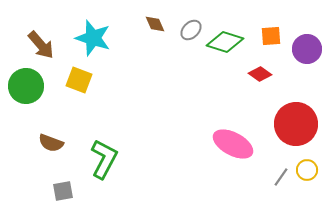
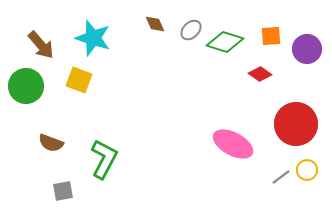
gray line: rotated 18 degrees clockwise
